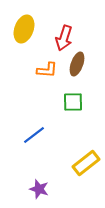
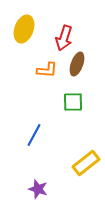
blue line: rotated 25 degrees counterclockwise
purple star: moved 1 px left
